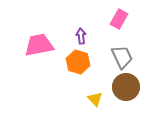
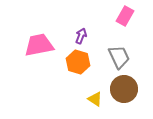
pink rectangle: moved 6 px right, 3 px up
purple arrow: rotated 28 degrees clockwise
gray trapezoid: moved 3 px left
brown circle: moved 2 px left, 2 px down
yellow triangle: rotated 14 degrees counterclockwise
